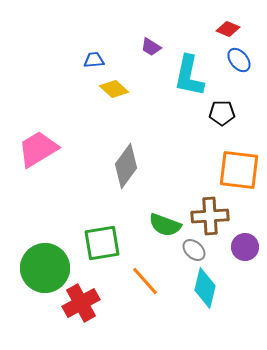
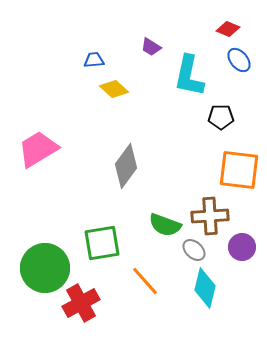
black pentagon: moved 1 px left, 4 px down
purple circle: moved 3 px left
